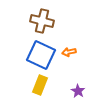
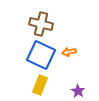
brown cross: moved 1 px left, 3 px down
